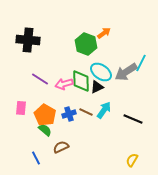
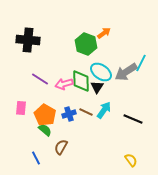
black triangle: rotated 32 degrees counterclockwise
brown semicircle: rotated 35 degrees counterclockwise
yellow semicircle: moved 1 px left; rotated 112 degrees clockwise
